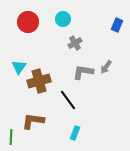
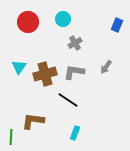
gray L-shape: moved 9 px left
brown cross: moved 6 px right, 7 px up
black line: rotated 20 degrees counterclockwise
